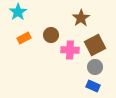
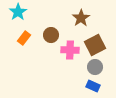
orange rectangle: rotated 24 degrees counterclockwise
